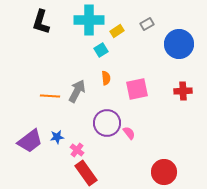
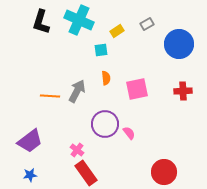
cyan cross: moved 10 px left; rotated 24 degrees clockwise
cyan square: rotated 24 degrees clockwise
purple circle: moved 2 px left, 1 px down
blue star: moved 27 px left, 38 px down
